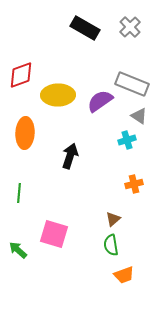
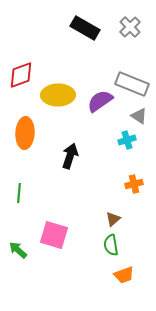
pink square: moved 1 px down
